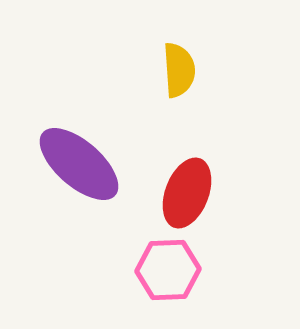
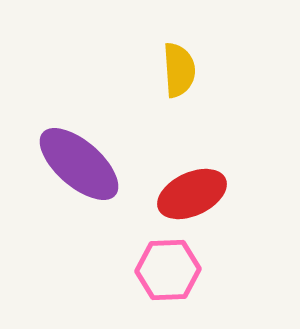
red ellipse: moved 5 px right, 1 px down; rotated 44 degrees clockwise
